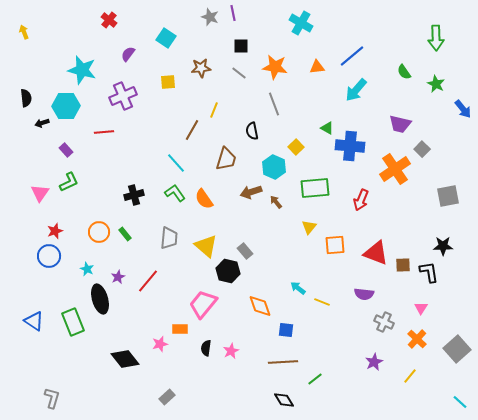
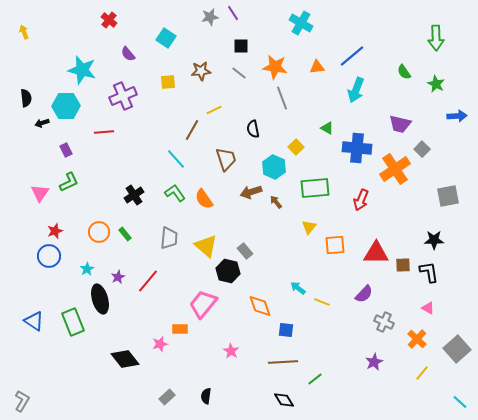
purple line at (233, 13): rotated 21 degrees counterclockwise
gray star at (210, 17): rotated 30 degrees counterclockwise
purple semicircle at (128, 54): rotated 77 degrees counterclockwise
brown star at (201, 68): moved 3 px down
cyan arrow at (356, 90): rotated 20 degrees counterclockwise
gray line at (274, 104): moved 8 px right, 6 px up
blue arrow at (463, 109): moved 6 px left, 7 px down; rotated 54 degrees counterclockwise
yellow line at (214, 110): rotated 42 degrees clockwise
black semicircle at (252, 131): moved 1 px right, 2 px up
blue cross at (350, 146): moved 7 px right, 2 px down
purple rectangle at (66, 150): rotated 16 degrees clockwise
brown trapezoid at (226, 159): rotated 35 degrees counterclockwise
cyan line at (176, 163): moved 4 px up
black cross at (134, 195): rotated 18 degrees counterclockwise
black star at (443, 246): moved 9 px left, 6 px up
red triangle at (376, 253): rotated 20 degrees counterclockwise
cyan star at (87, 269): rotated 16 degrees clockwise
purple semicircle at (364, 294): rotated 54 degrees counterclockwise
pink triangle at (421, 308): moved 7 px right; rotated 32 degrees counterclockwise
black semicircle at (206, 348): moved 48 px down
pink star at (231, 351): rotated 14 degrees counterclockwise
yellow line at (410, 376): moved 12 px right, 3 px up
gray L-shape at (52, 398): moved 30 px left, 3 px down; rotated 15 degrees clockwise
